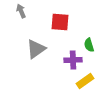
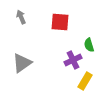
gray arrow: moved 6 px down
gray triangle: moved 14 px left, 14 px down
purple cross: rotated 24 degrees counterclockwise
yellow rectangle: rotated 24 degrees counterclockwise
